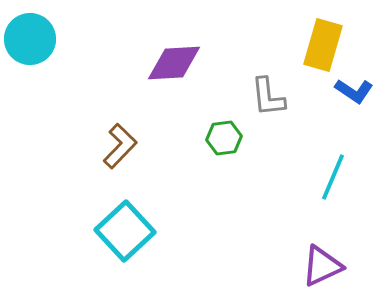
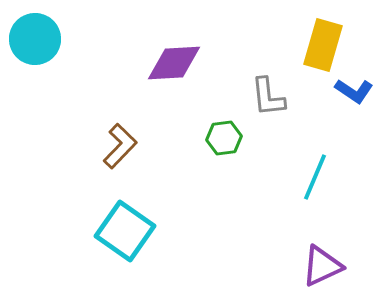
cyan circle: moved 5 px right
cyan line: moved 18 px left
cyan square: rotated 12 degrees counterclockwise
